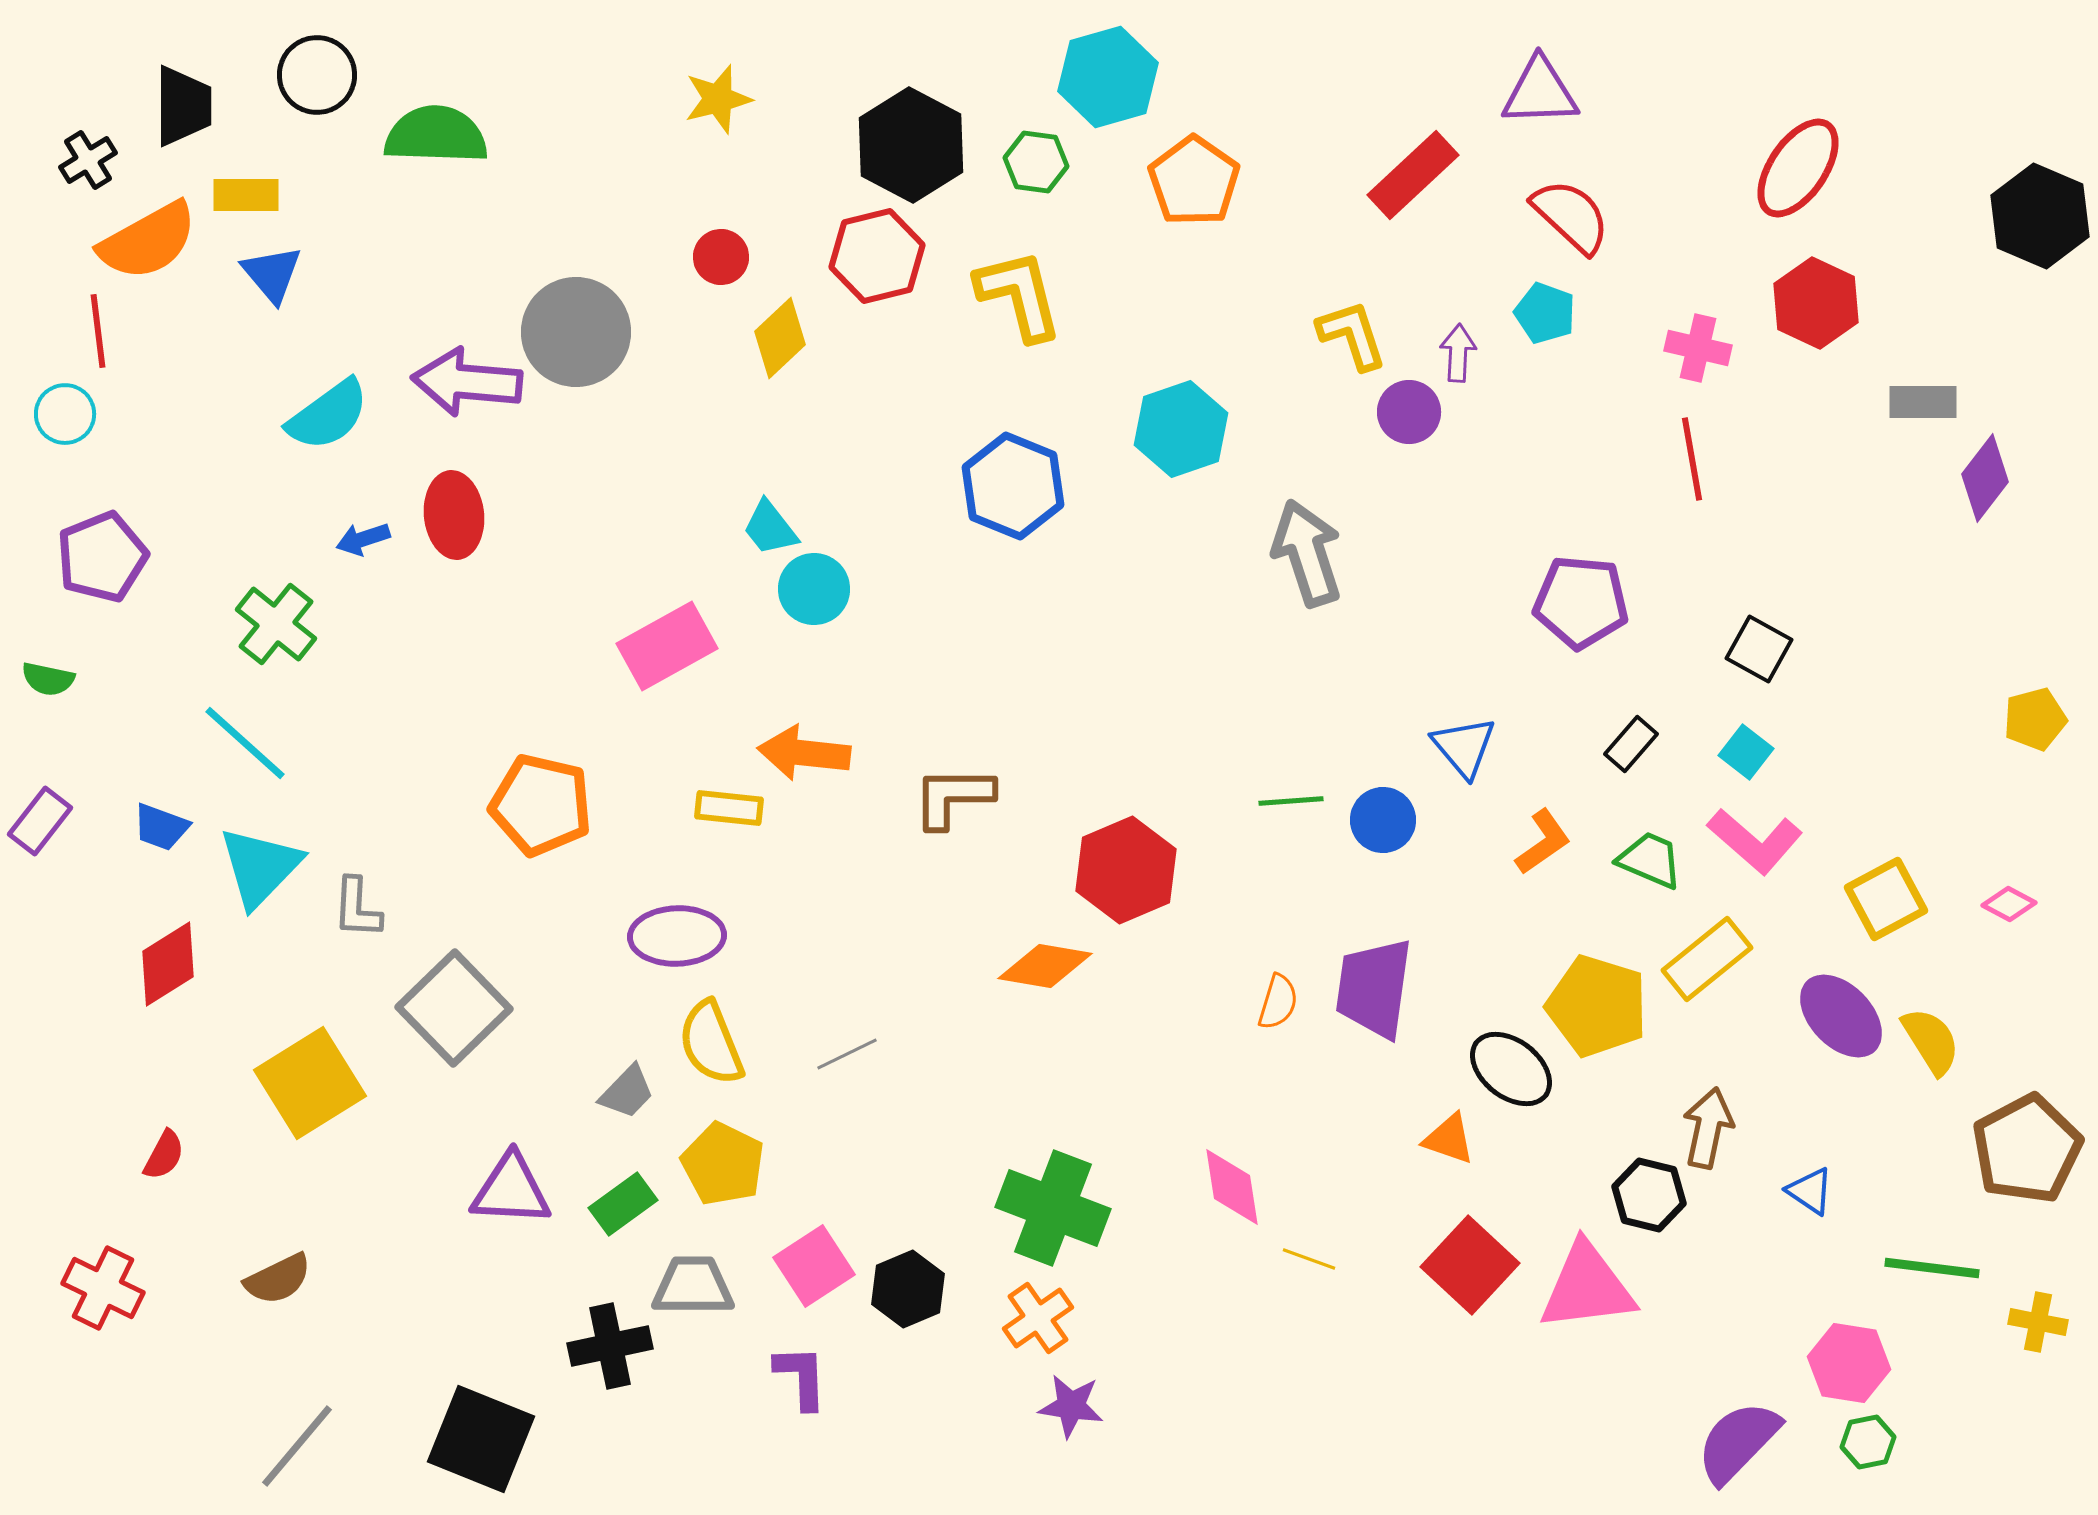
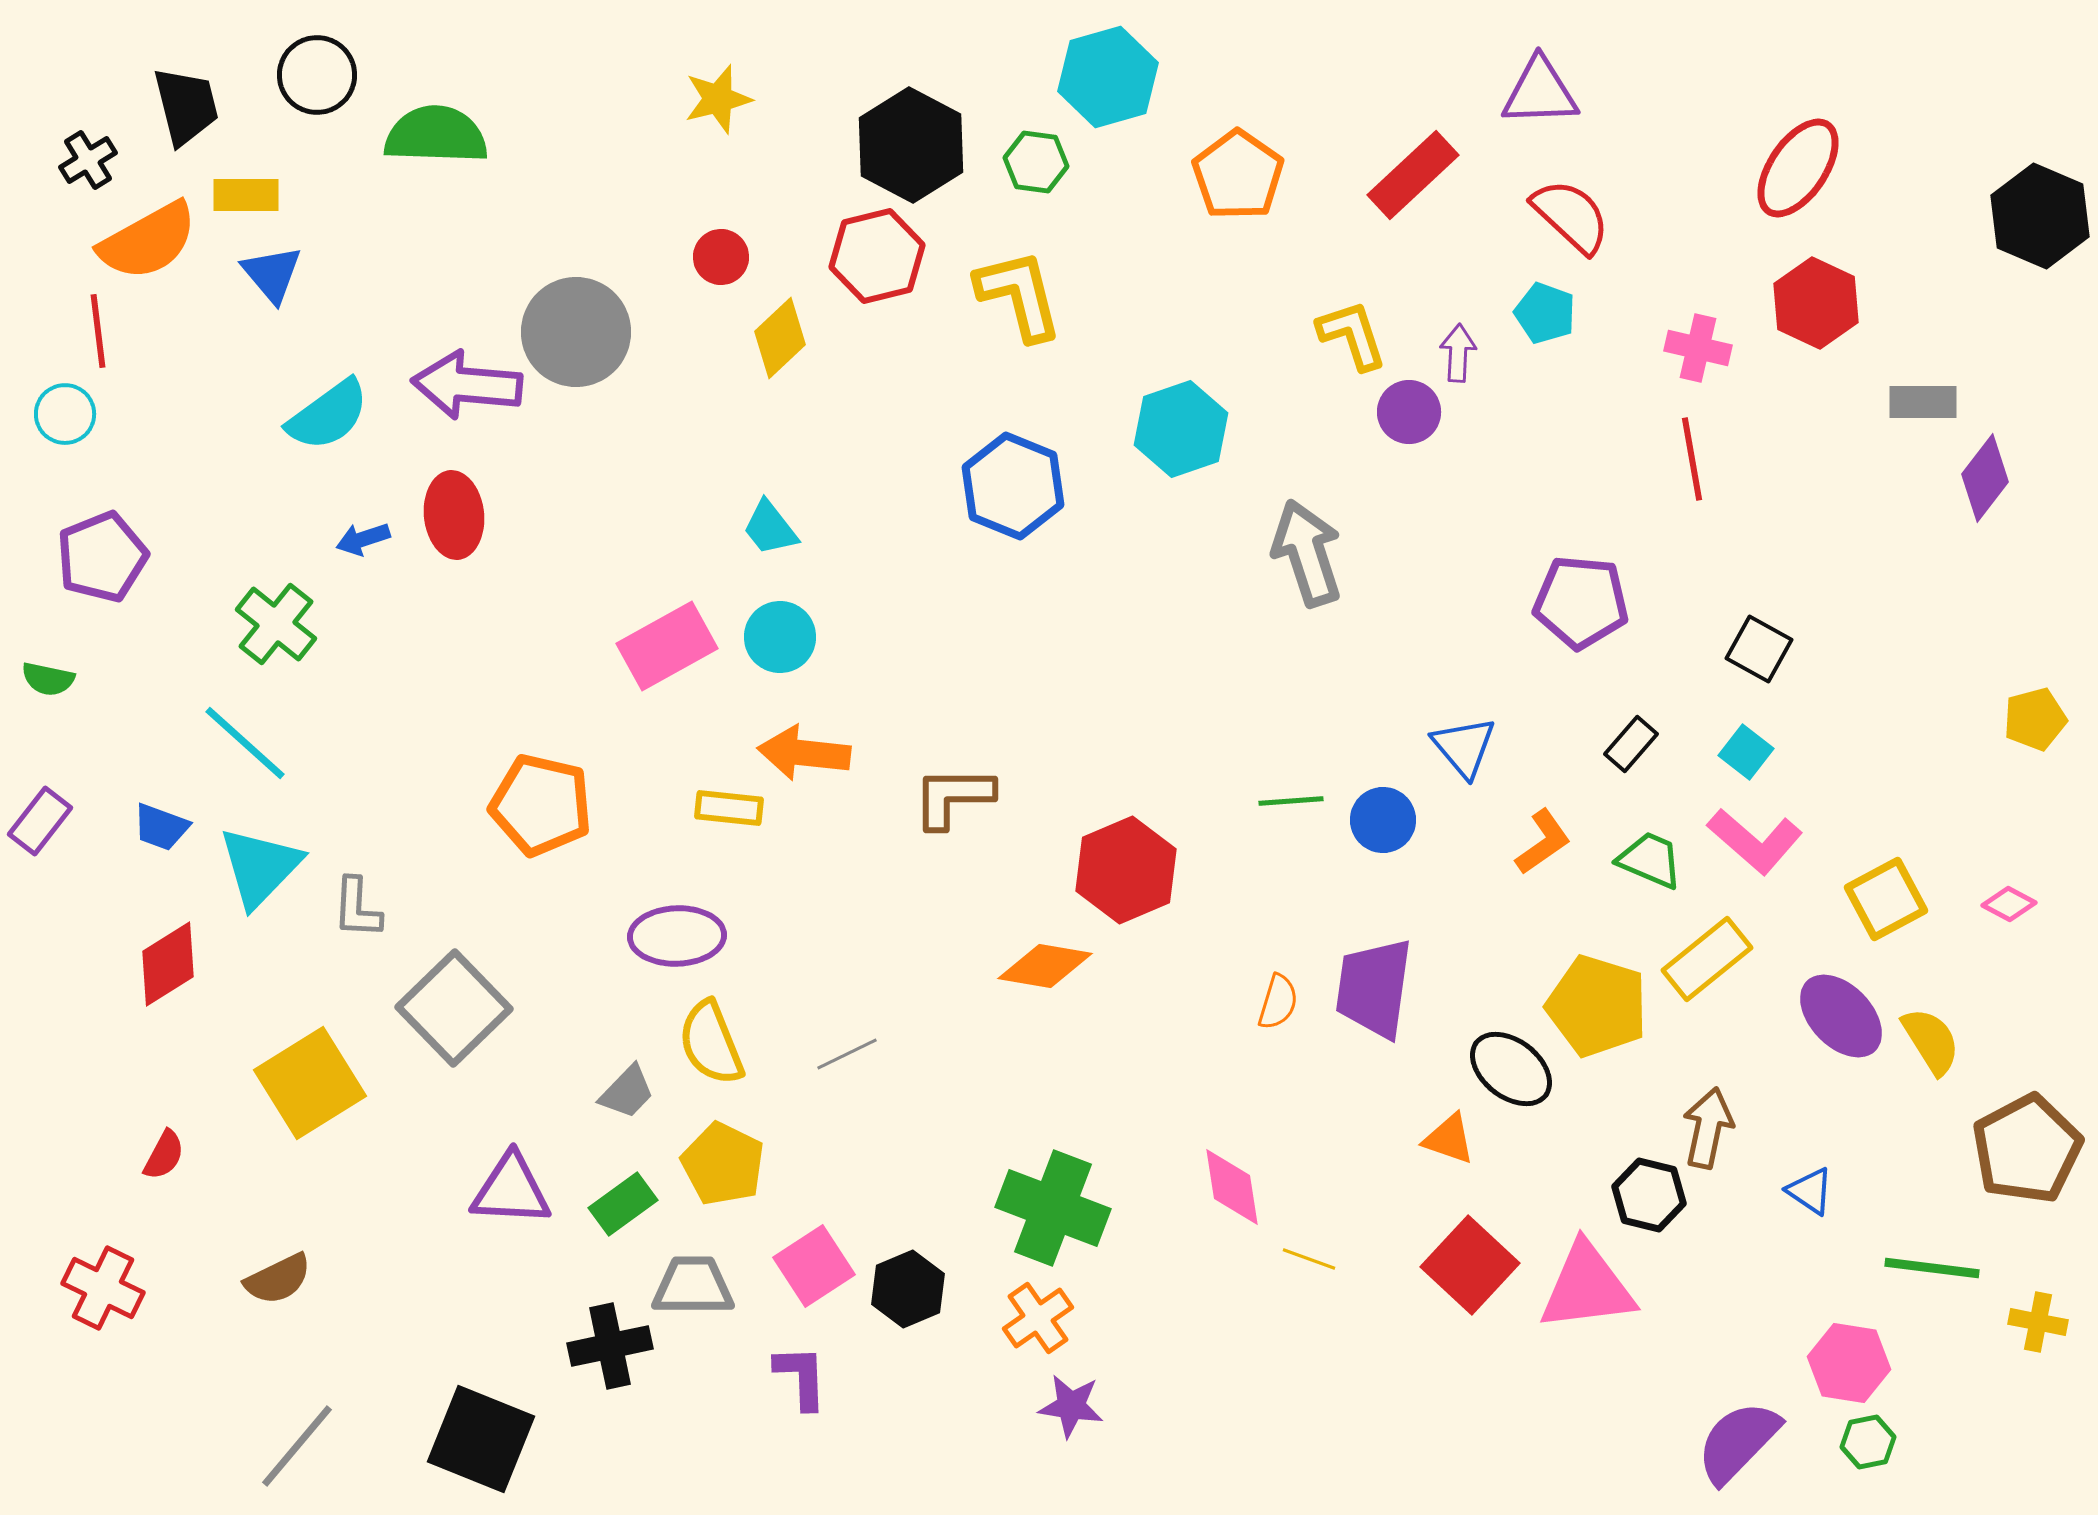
black trapezoid at (183, 106): moved 3 px right; rotated 14 degrees counterclockwise
orange pentagon at (1194, 181): moved 44 px right, 6 px up
purple arrow at (467, 382): moved 3 px down
cyan circle at (814, 589): moved 34 px left, 48 px down
